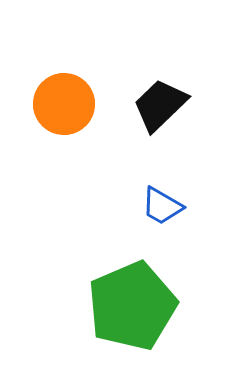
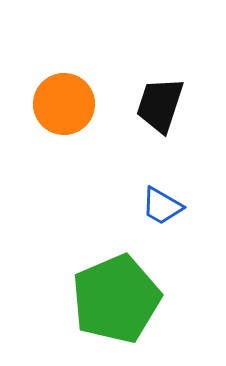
black trapezoid: rotated 28 degrees counterclockwise
green pentagon: moved 16 px left, 7 px up
